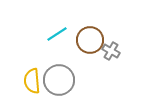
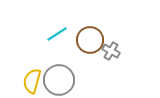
yellow semicircle: rotated 20 degrees clockwise
